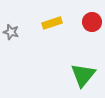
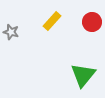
yellow rectangle: moved 2 px up; rotated 30 degrees counterclockwise
